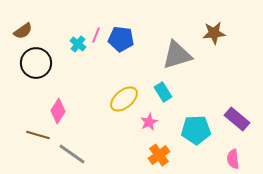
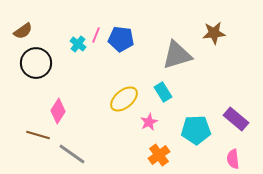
purple rectangle: moved 1 px left
